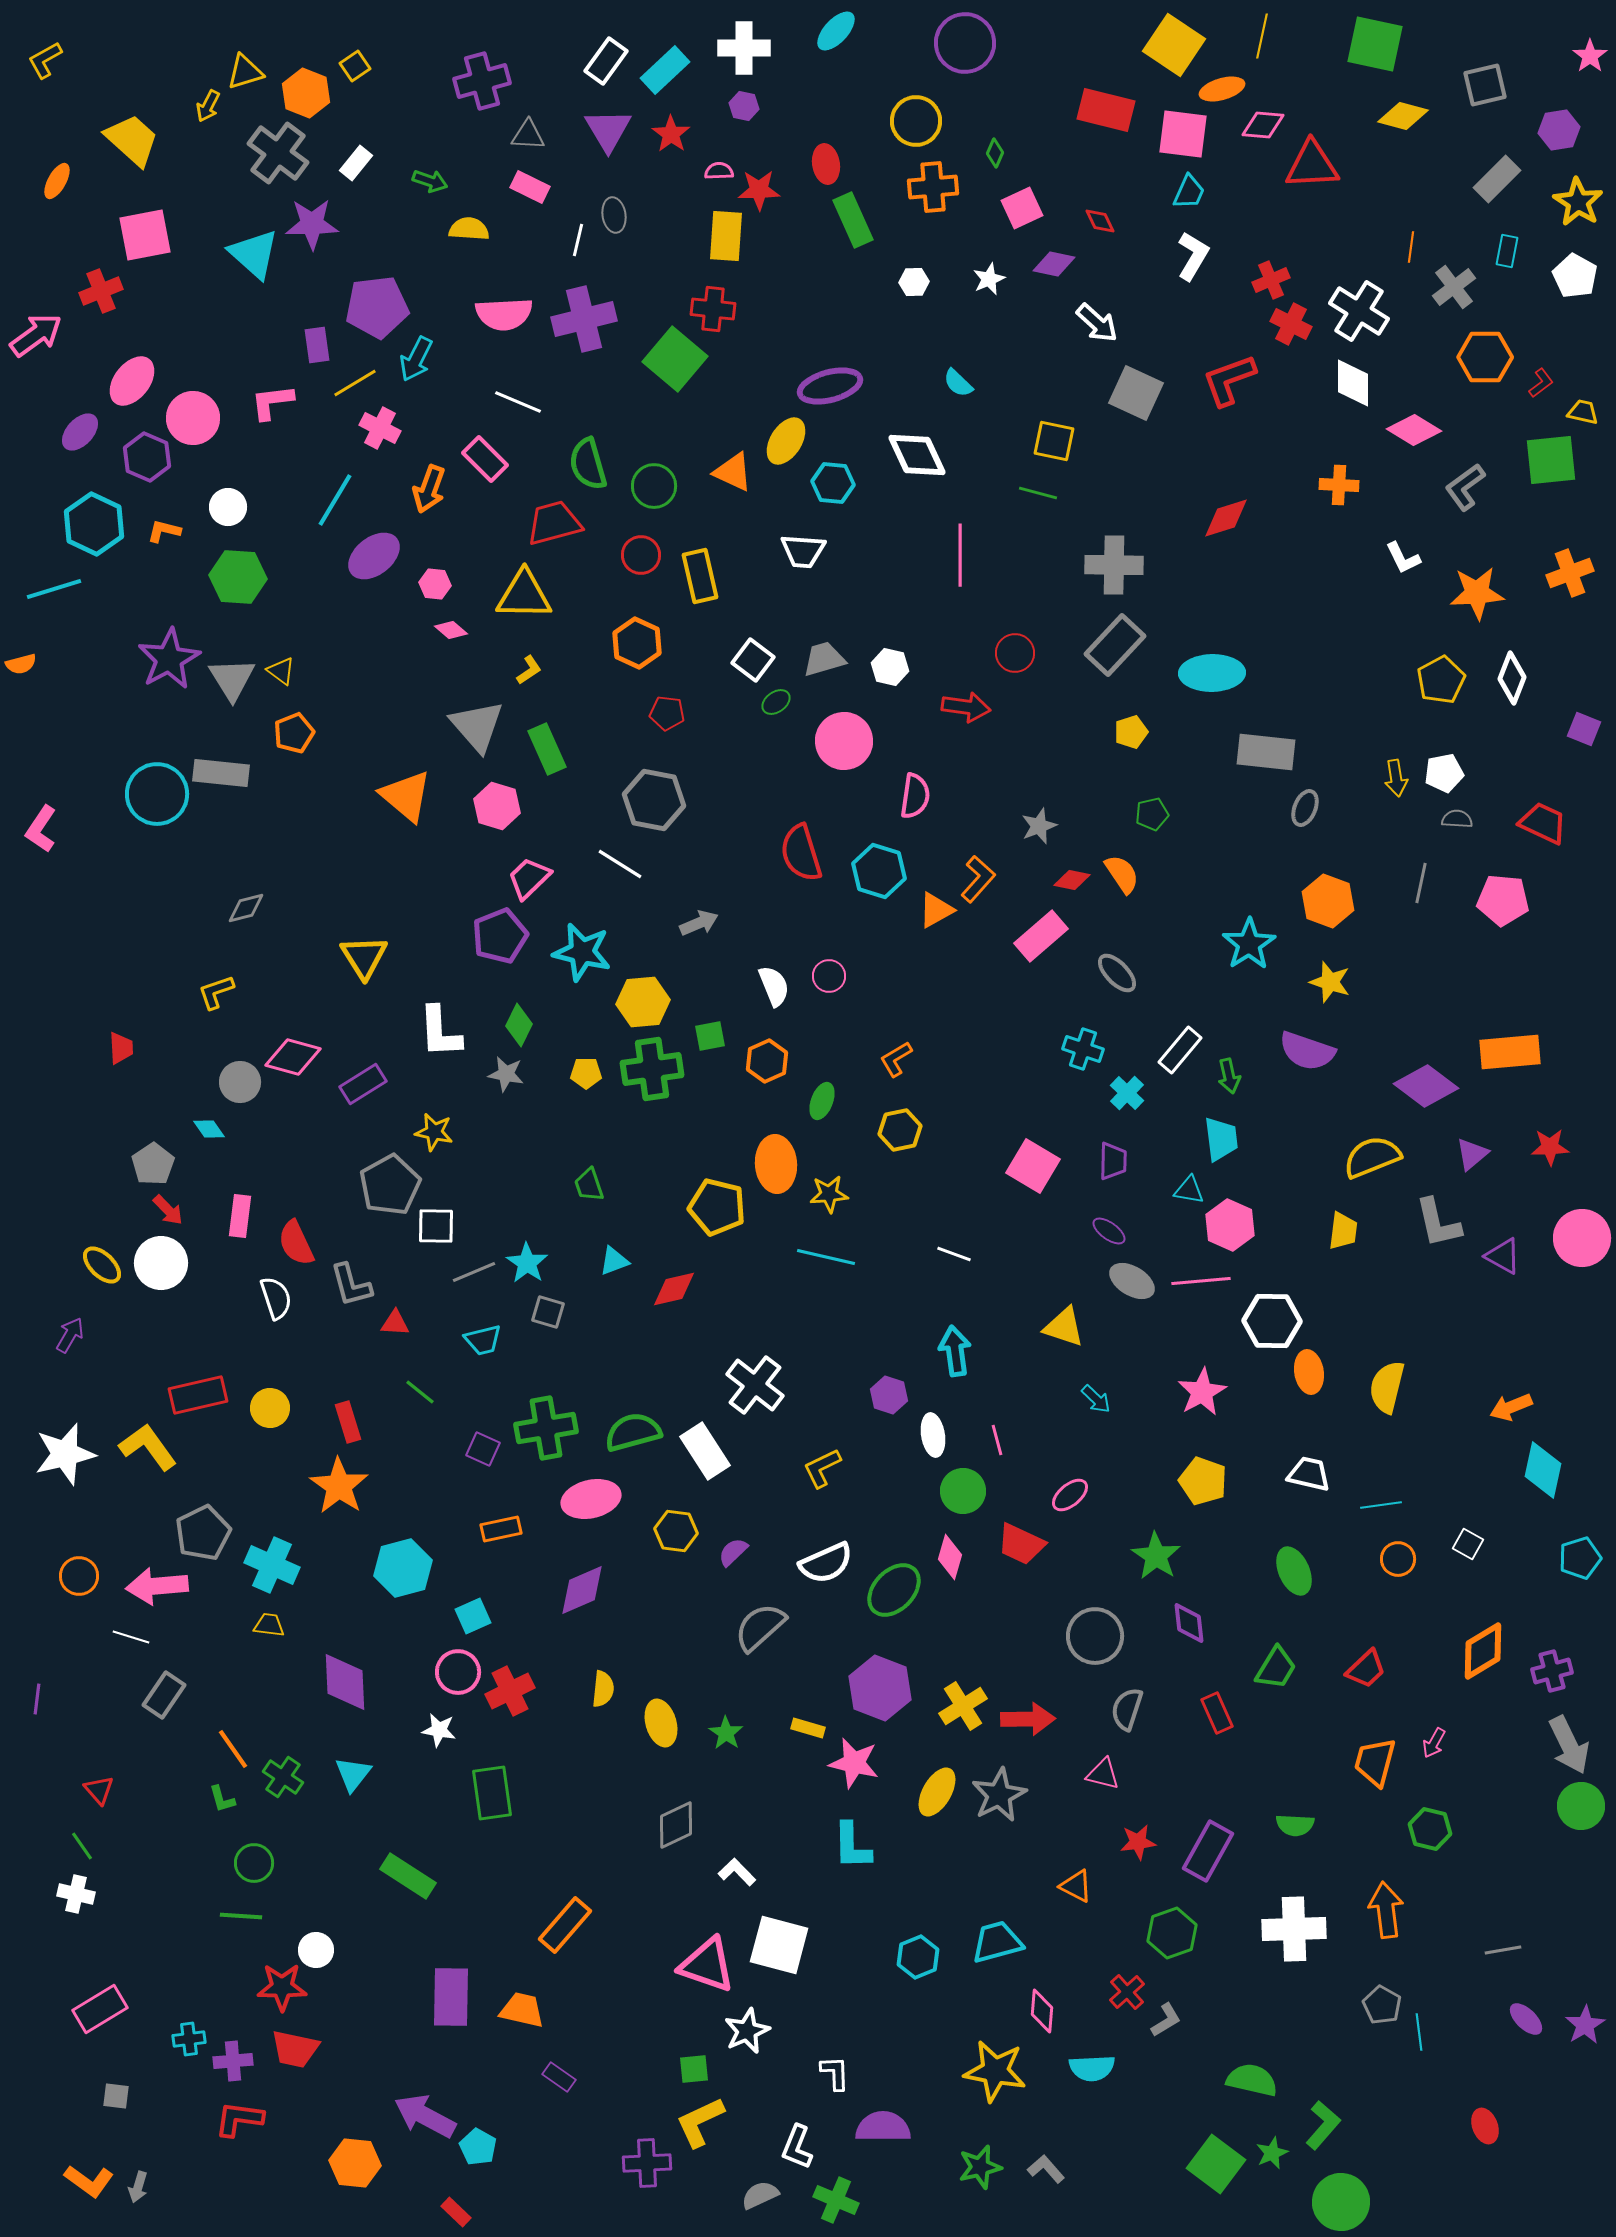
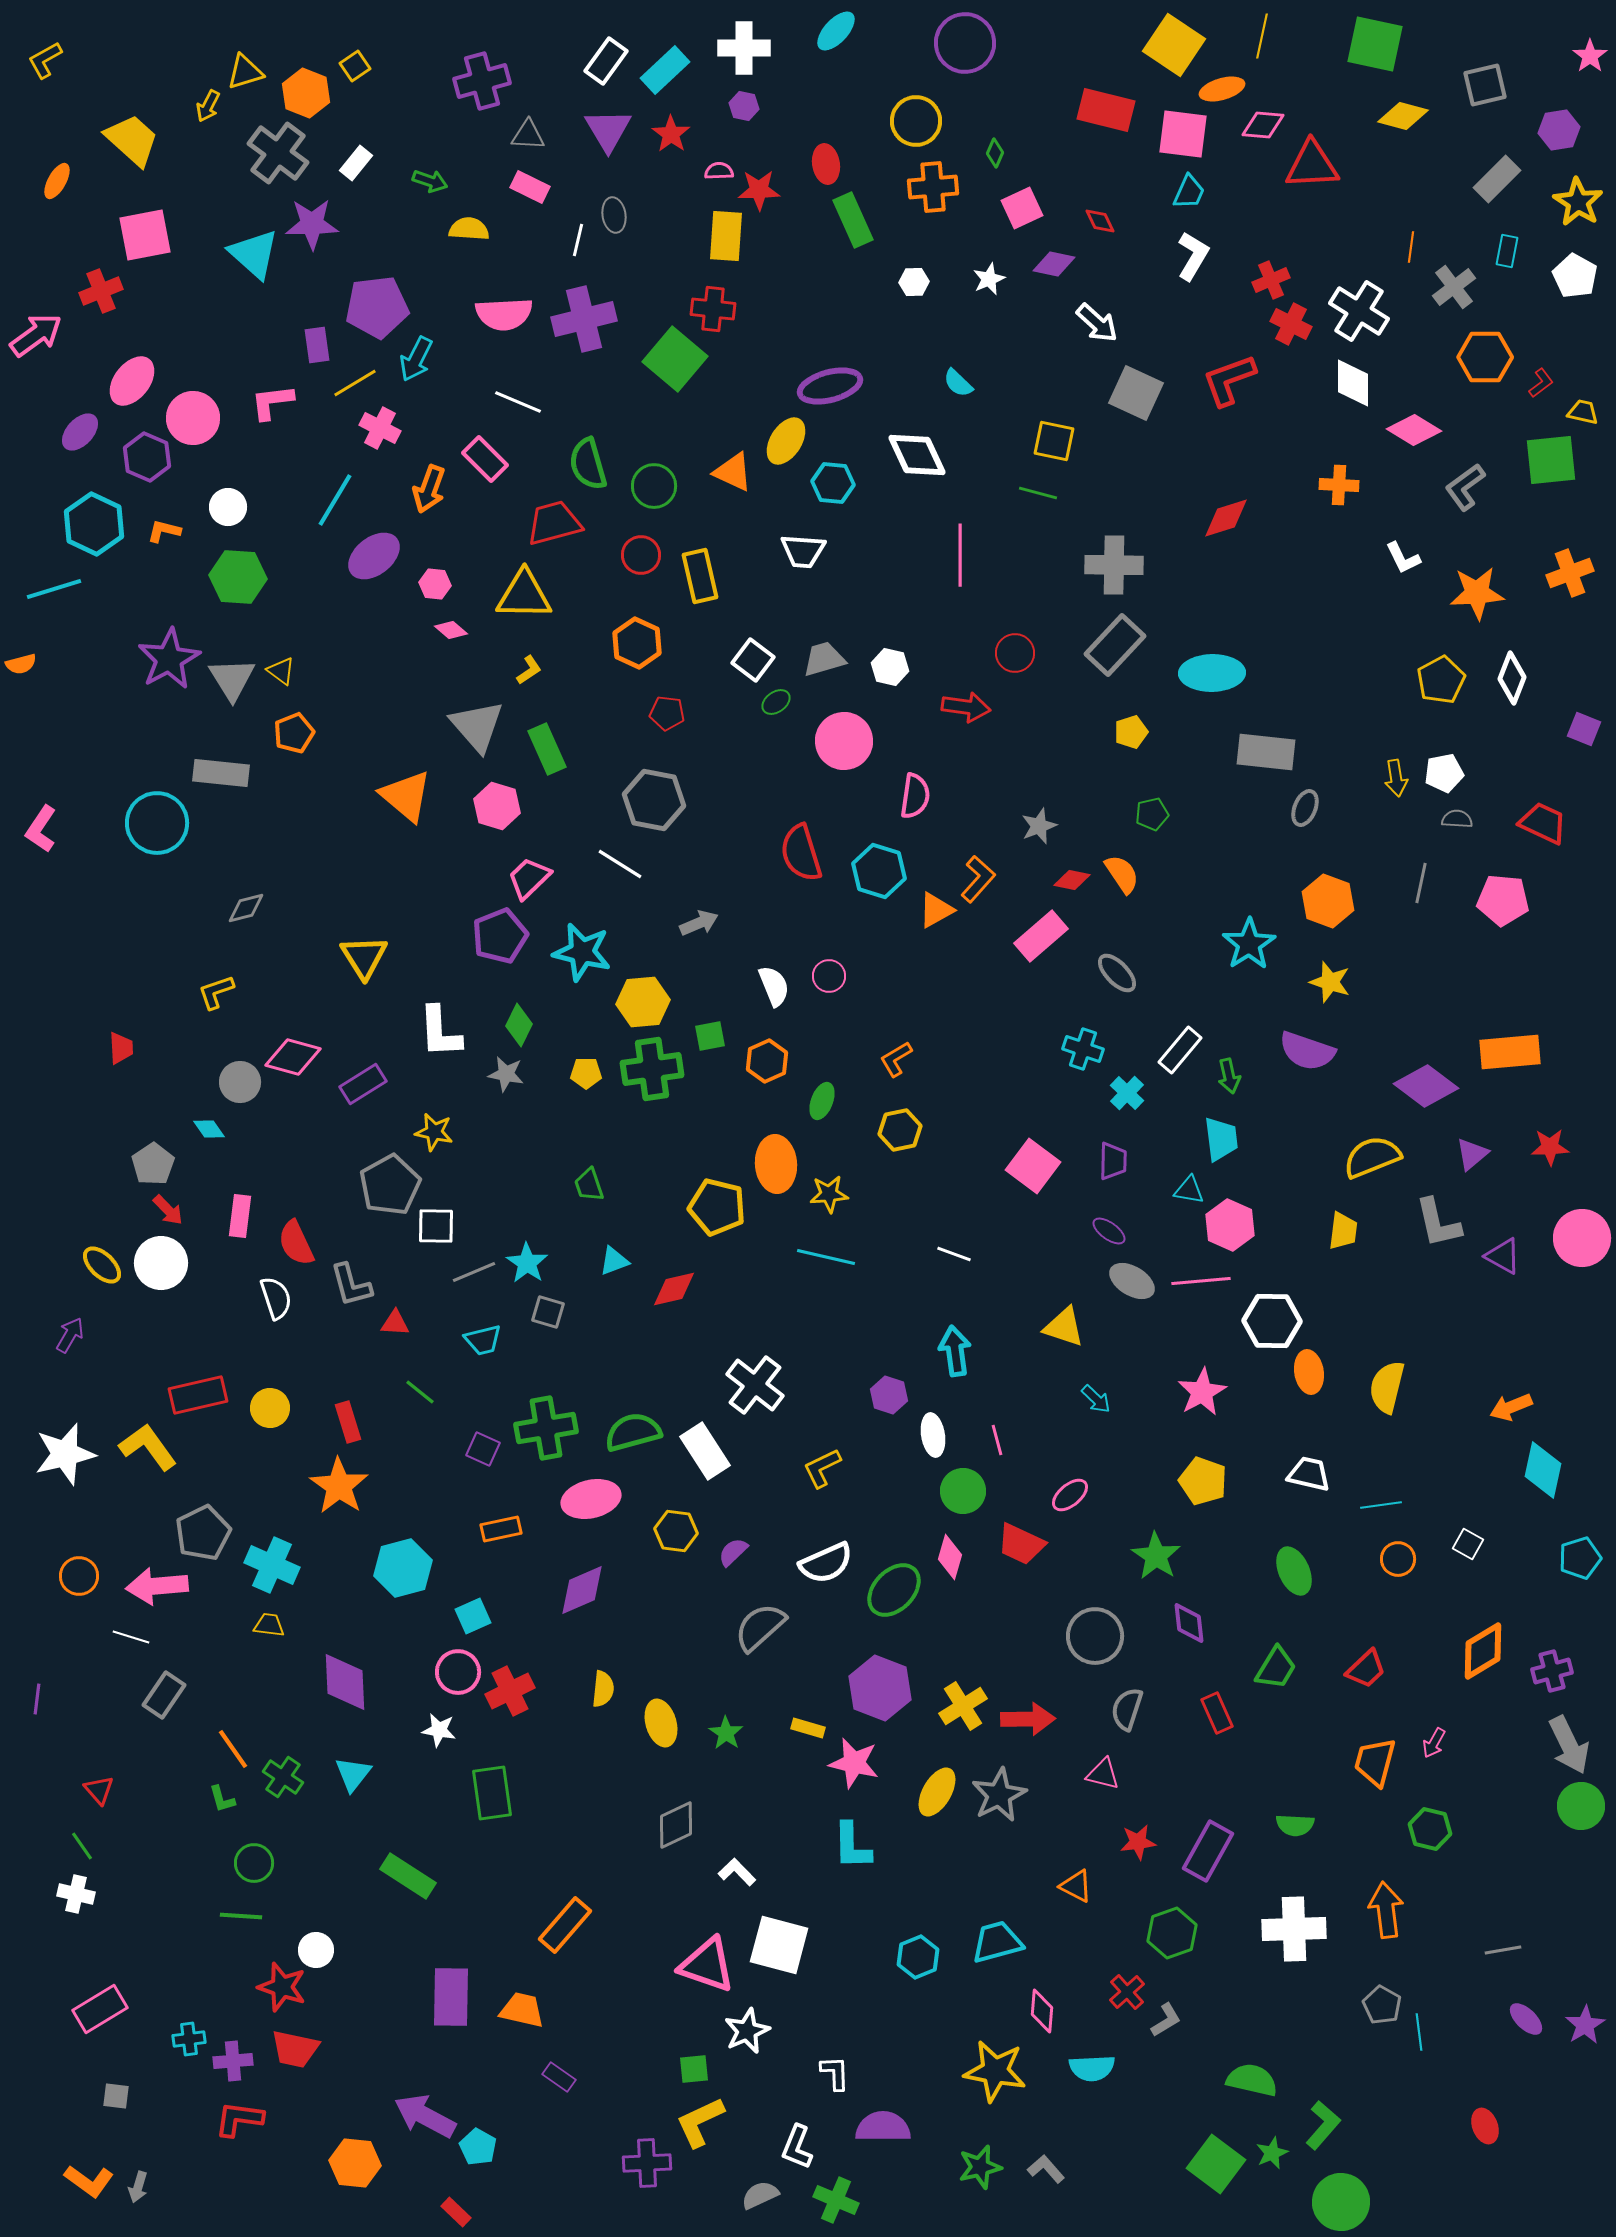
cyan circle at (157, 794): moved 29 px down
pink square at (1033, 1166): rotated 6 degrees clockwise
red star at (282, 1987): rotated 18 degrees clockwise
